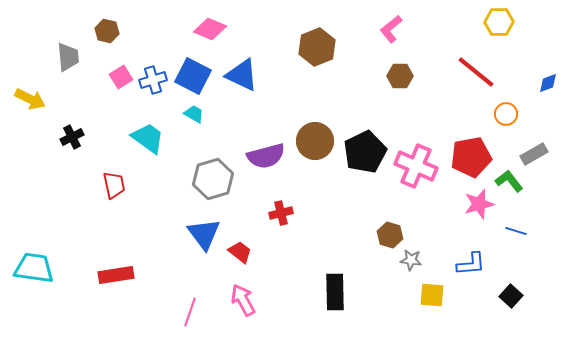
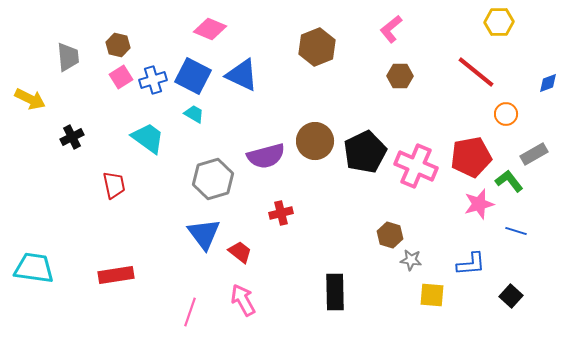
brown hexagon at (107, 31): moved 11 px right, 14 px down
